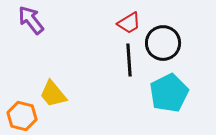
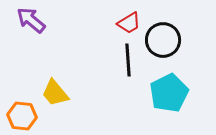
purple arrow: rotated 12 degrees counterclockwise
black circle: moved 3 px up
black line: moved 1 px left
yellow trapezoid: moved 2 px right, 1 px up
orange hexagon: rotated 8 degrees counterclockwise
